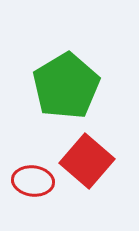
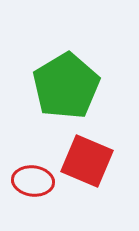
red square: rotated 18 degrees counterclockwise
